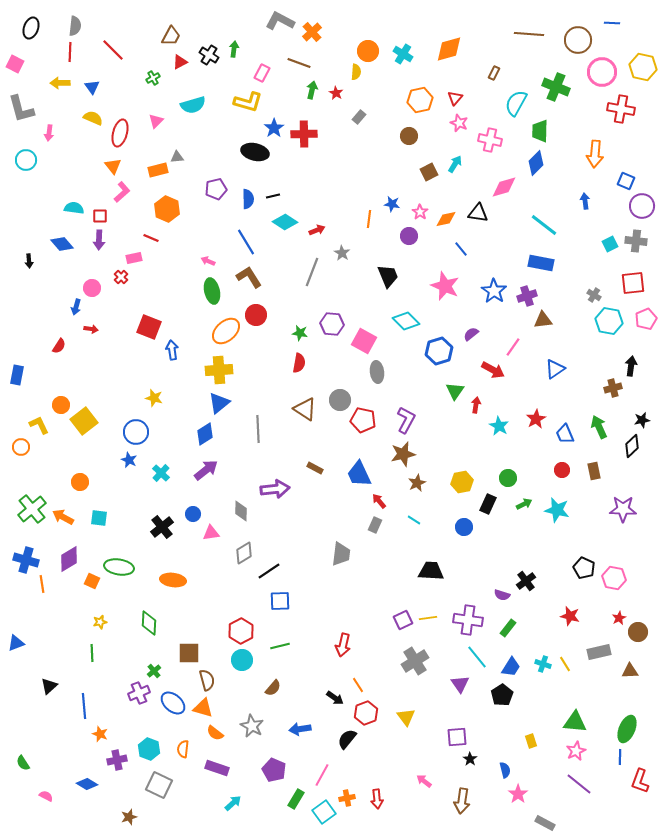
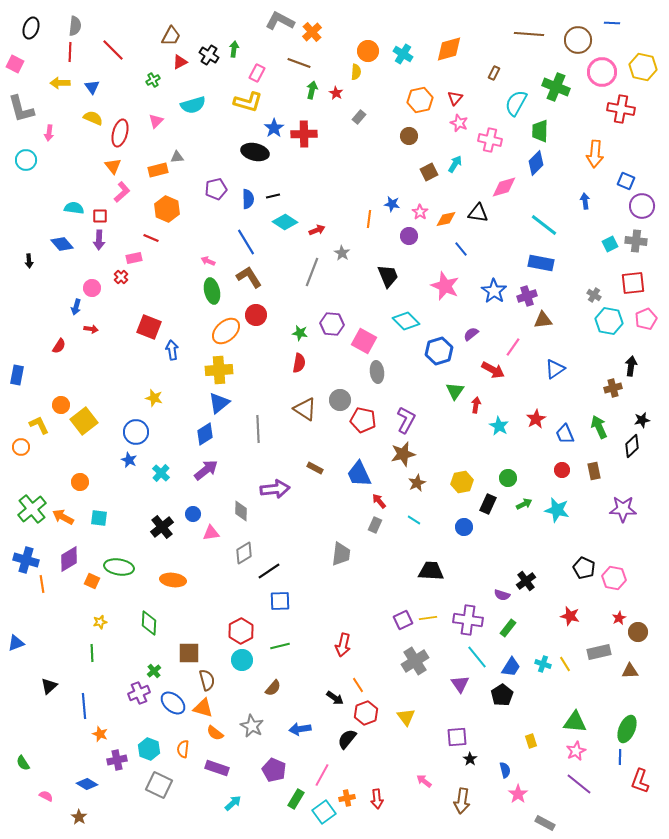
pink rectangle at (262, 73): moved 5 px left
green cross at (153, 78): moved 2 px down
brown star at (129, 817): moved 50 px left; rotated 21 degrees counterclockwise
